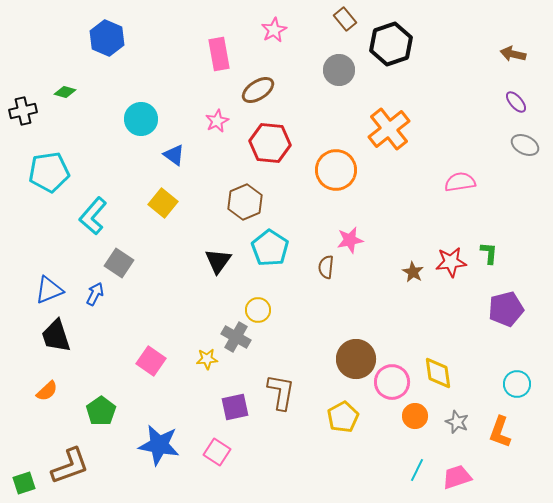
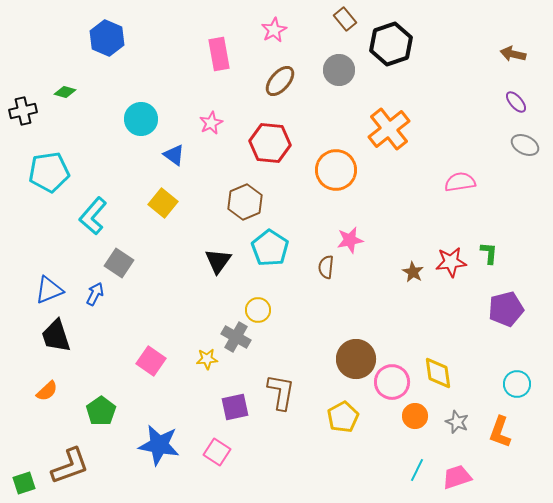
brown ellipse at (258, 90): moved 22 px right, 9 px up; rotated 16 degrees counterclockwise
pink star at (217, 121): moved 6 px left, 2 px down
